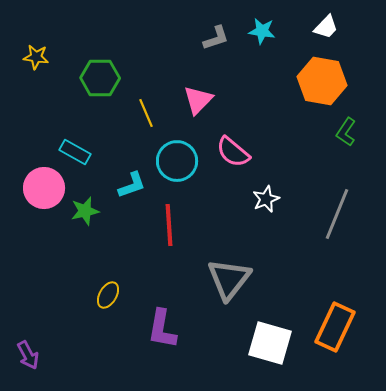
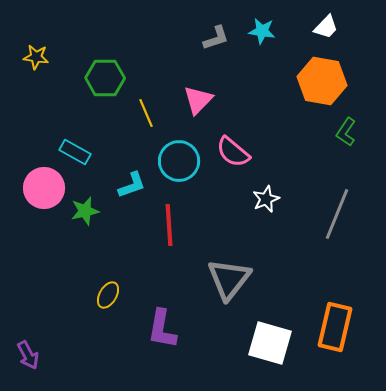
green hexagon: moved 5 px right
cyan circle: moved 2 px right
orange rectangle: rotated 12 degrees counterclockwise
